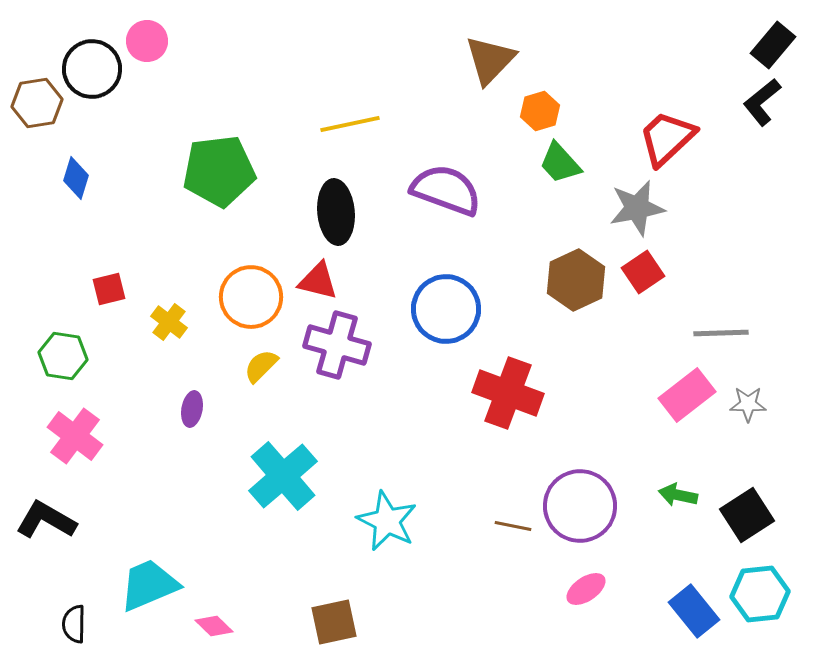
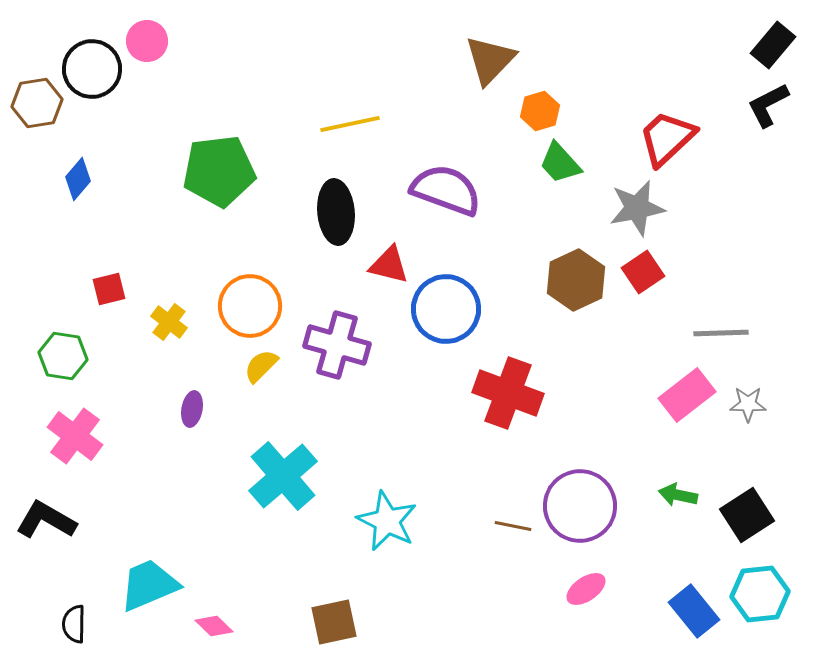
black L-shape at (762, 102): moved 6 px right, 3 px down; rotated 12 degrees clockwise
blue diamond at (76, 178): moved 2 px right, 1 px down; rotated 24 degrees clockwise
red triangle at (318, 281): moved 71 px right, 16 px up
orange circle at (251, 297): moved 1 px left, 9 px down
